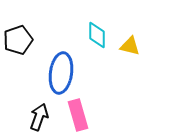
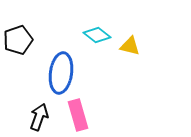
cyan diamond: rotated 52 degrees counterclockwise
